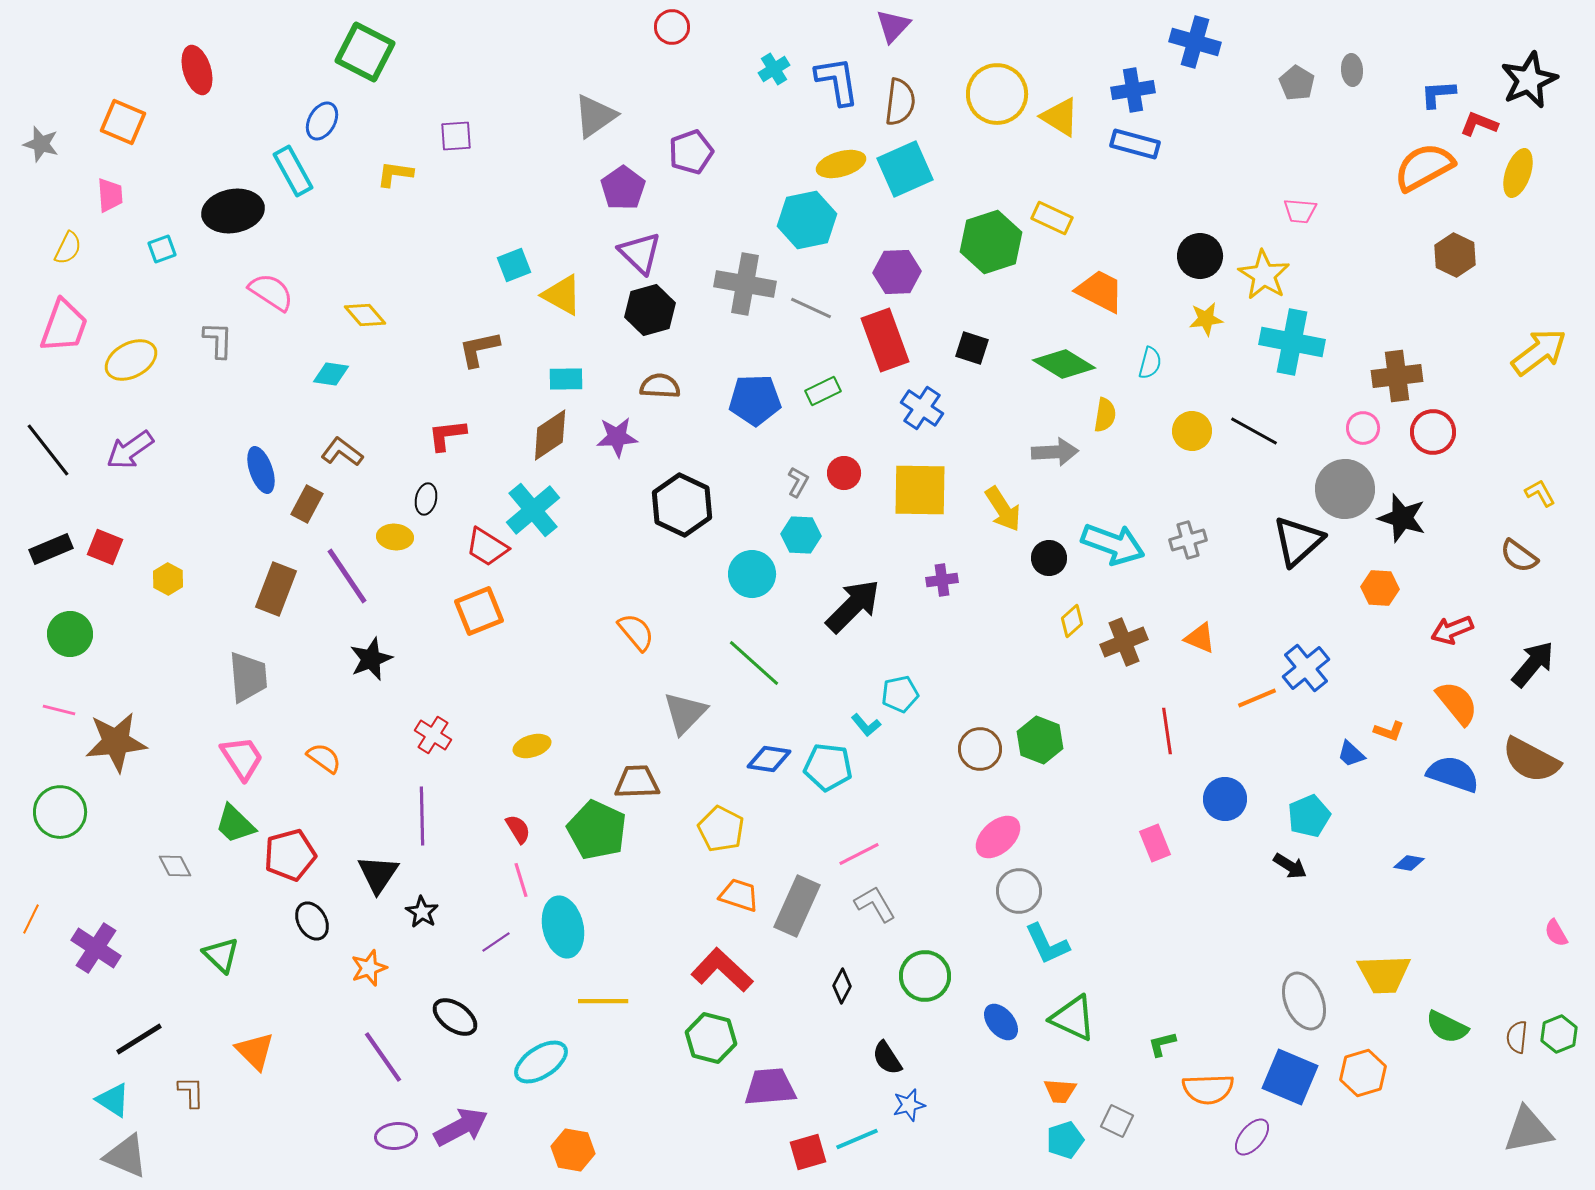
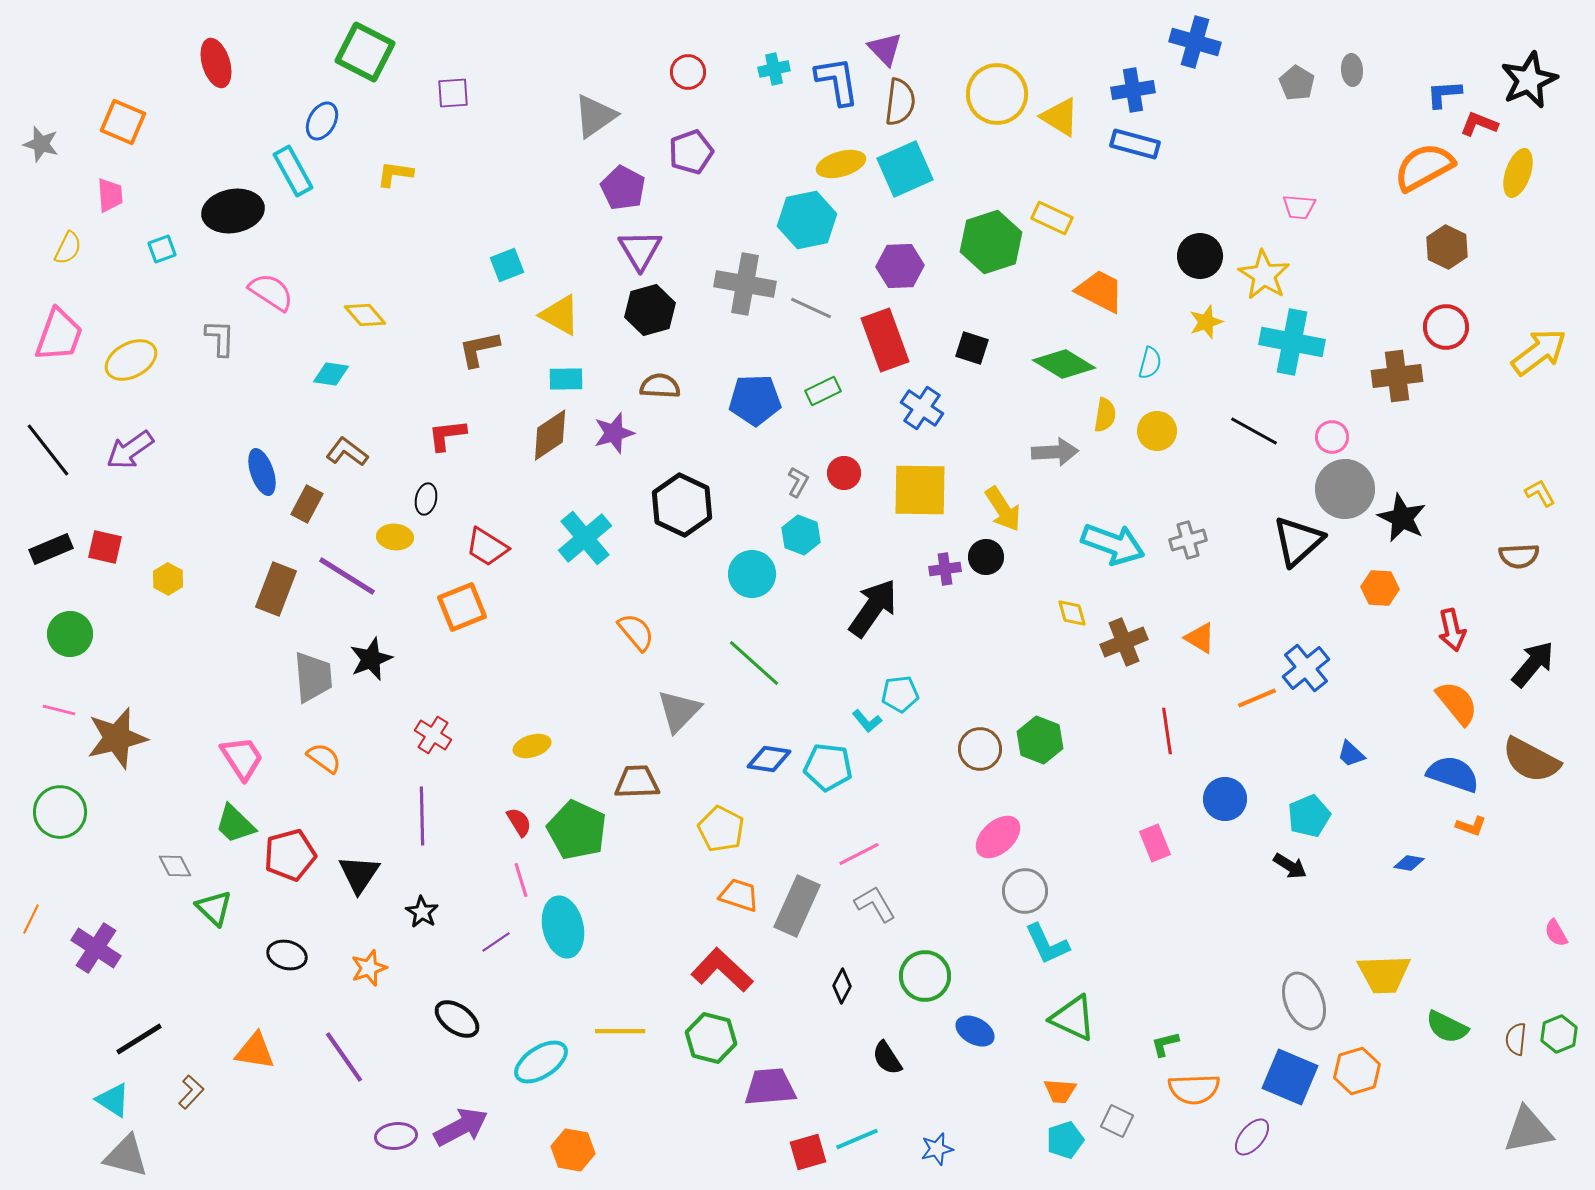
purple triangle at (893, 26): moved 8 px left, 23 px down; rotated 27 degrees counterclockwise
red circle at (672, 27): moved 16 px right, 45 px down
cyan cross at (774, 69): rotated 20 degrees clockwise
red ellipse at (197, 70): moved 19 px right, 7 px up
blue L-shape at (1438, 94): moved 6 px right
purple square at (456, 136): moved 3 px left, 43 px up
purple pentagon at (623, 188): rotated 9 degrees counterclockwise
pink trapezoid at (1300, 211): moved 1 px left, 4 px up
purple triangle at (640, 253): moved 3 px up; rotated 15 degrees clockwise
brown hexagon at (1455, 255): moved 8 px left, 8 px up
cyan square at (514, 265): moved 7 px left
purple hexagon at (897, 272): moved 3 px right, 6 px up
yellow triangle at (562, 295): moved 2 px left, 20 px down
yellow star at (1206, 319): moved 3 px down; rotated 12 degrees counterclockwise
pink trapezoid at (64, 326): moved 5 px left, 9 px down
gray L-shape at (218, 340): moved 2 px right, 2 px up
pink circle at (1363, 428): moved 31 px left, 9 px down
yellow circle at (1192, 431): moved 35 px left
red circle at (1433, 432): moved 13 px right, 105 px up
purple star at (617, 437): moved 3 px left, 4 px up; rotated 12 degrees counterclockwise
brown L-shape at (342, 452): moved 5 px right
blue ellipse at (261, 470): moved 1 px right, 2 px down
cyan cross at (533, 510): moved 52 px right, 28 px down
black star at (1402, 518): rotated 9 degrees clockwise
cyan hexagon at (801, 535): rotated 18 degrees clockwise
red square at (105, 547): rotated 9 degrees counterclockwise
brown semicircle at (1519, 556): rotated 39 degrees counterclockwise
black circle at (1049, 558): moved 63 px left, 1 px up
purple line at (347, 576): rotated 24 degrees counterclockwise
purple cross at (942, 580): moved 3 px right, 11 px up
black arrow at (853, 606): moved 20 px right, 2 px down; rotated 10 degrees counterclockwise
orange square at (479, 611): moved 17 px left, 4 px up
yellow diamond at (1072, 621): moved 8 px up; rotated 64 degrees counterclockwise
red arrow at (1452, 630): rotated 81 degrees counterclockwise
orange triangle at (1200, 638): rotated 8 degrees clockwise
gray trapezoid at (248, 677): moved 65 px right
cyan pentagon at (900, 694): rotated 6 degrees clockwise
gray triangle at (685, 713): moved 6 px left, 2 px up
cyan L-shape at (866, 725): moved 1 px right, 4 px up
orange L-shape at (1389, 731): moved 82 px right, 95 px down
brown star at (116, 742): moved 1 px right, 4 px up; rotated 8 degrees counterclockwise
red semicircle at (518, 829): moved 1 px right, 7 px up
green pentagon at (597, 830): moved 20 px left
black triangle at (378, 874): moved 19 px left
gray circle at (1019, 891): moved 6 px right
black ellipse at (312, 921): moved 25 px left, 34 px down; rotated 45 degrees counterclockwise
green triangle at (221, 955): moved 7 px left, 47 px up
yellow line at (603, 1001): moved 17 px right, 30 px down
black ellipse at (455, 1017): moved 2 px right, 2 px down
blue ellipse at (1001, 1022): moved 26 px left, 9 px down; rotated 21 degrees counterclockwise
brown semicircle at (1517, 1037): moved 1 px left, 2 px down
green L-shape at (1162, 1044): moved 3 px right
orange triangle at (255, 1051): rotated 36 degrees counterclockwise
purple line at (383, 1057): moved 39 px left
orange hexagon at (1363, 1073): moved 6 px left, 2 px up
orange semicircle at (1208, 1089): moved 14 px left
brown L-shape at (191, 1092): rotated 44 degrees clockwise
blue star at (909, 1105): moved 28 px right, 44 px down
gray triangle at (126, 1156): rotated 9 degrees counterclockwise
